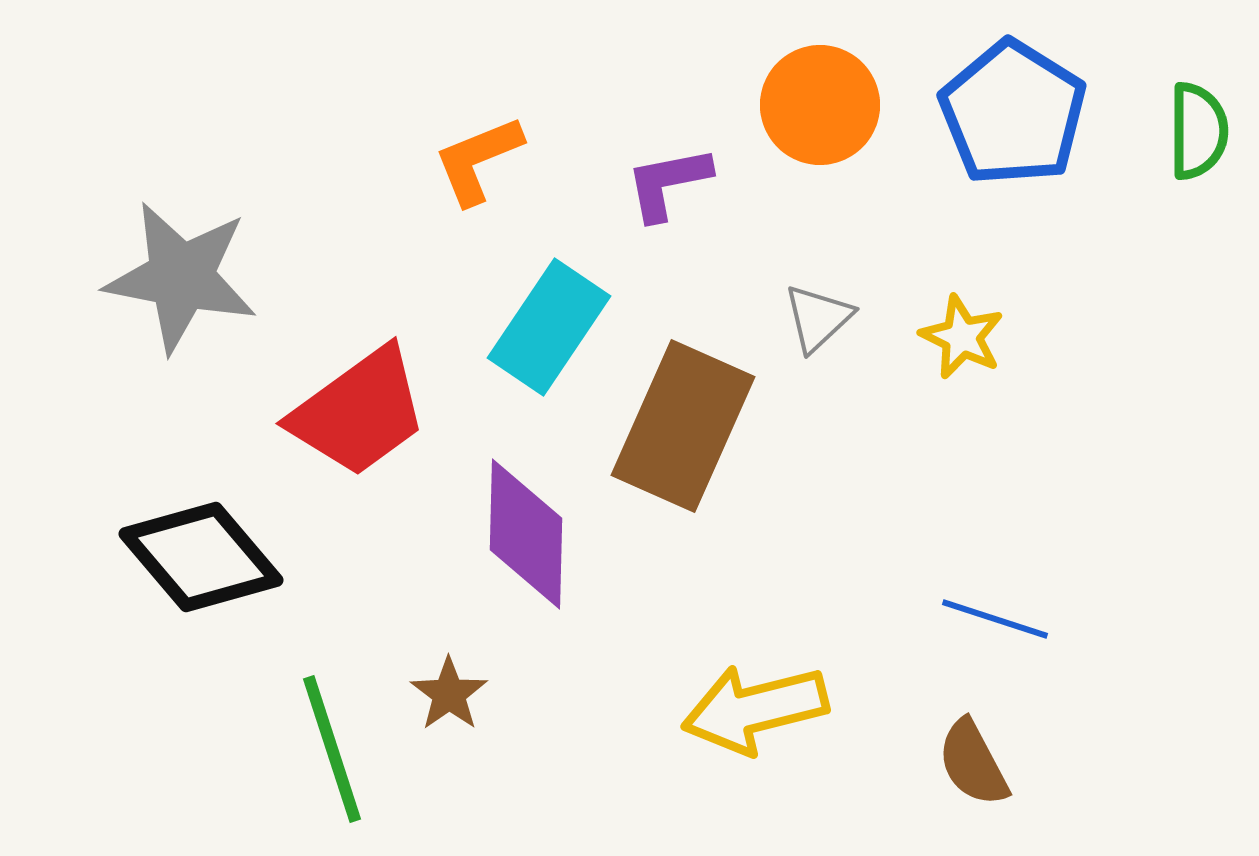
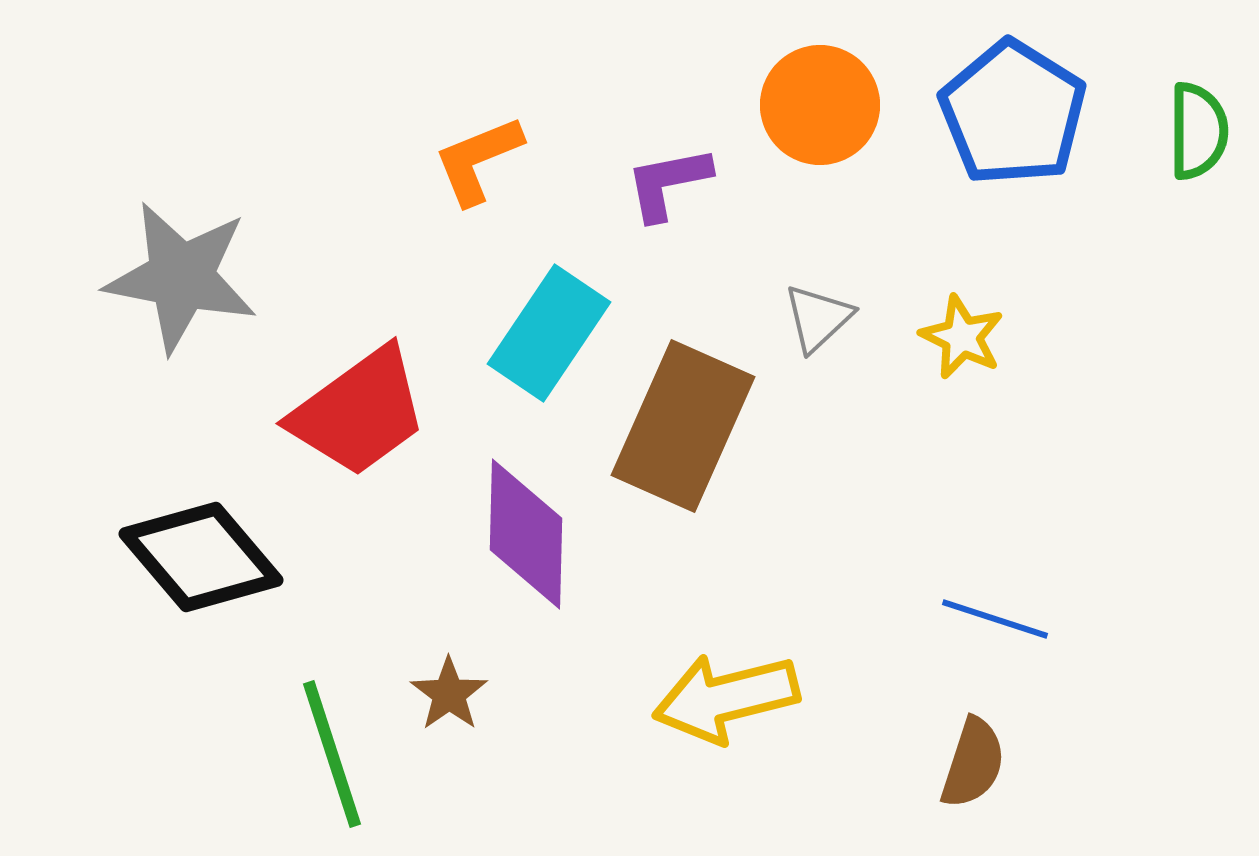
cyan rectangle: moved 6 px down
yellow arrow: moved 29 px left, 11 px up
green line: moved 5 px down
brown semicircle: rotated 134 degrees counterclockwise
